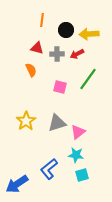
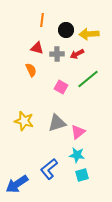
green line: rotated 15 degrees clockwise
pink square: moved 1 px right; rotated 16 degrees clockwise
yellow star: moved 2 px left; rotated 24 degrees counterclockwise
cyan star: moved 1 px right
